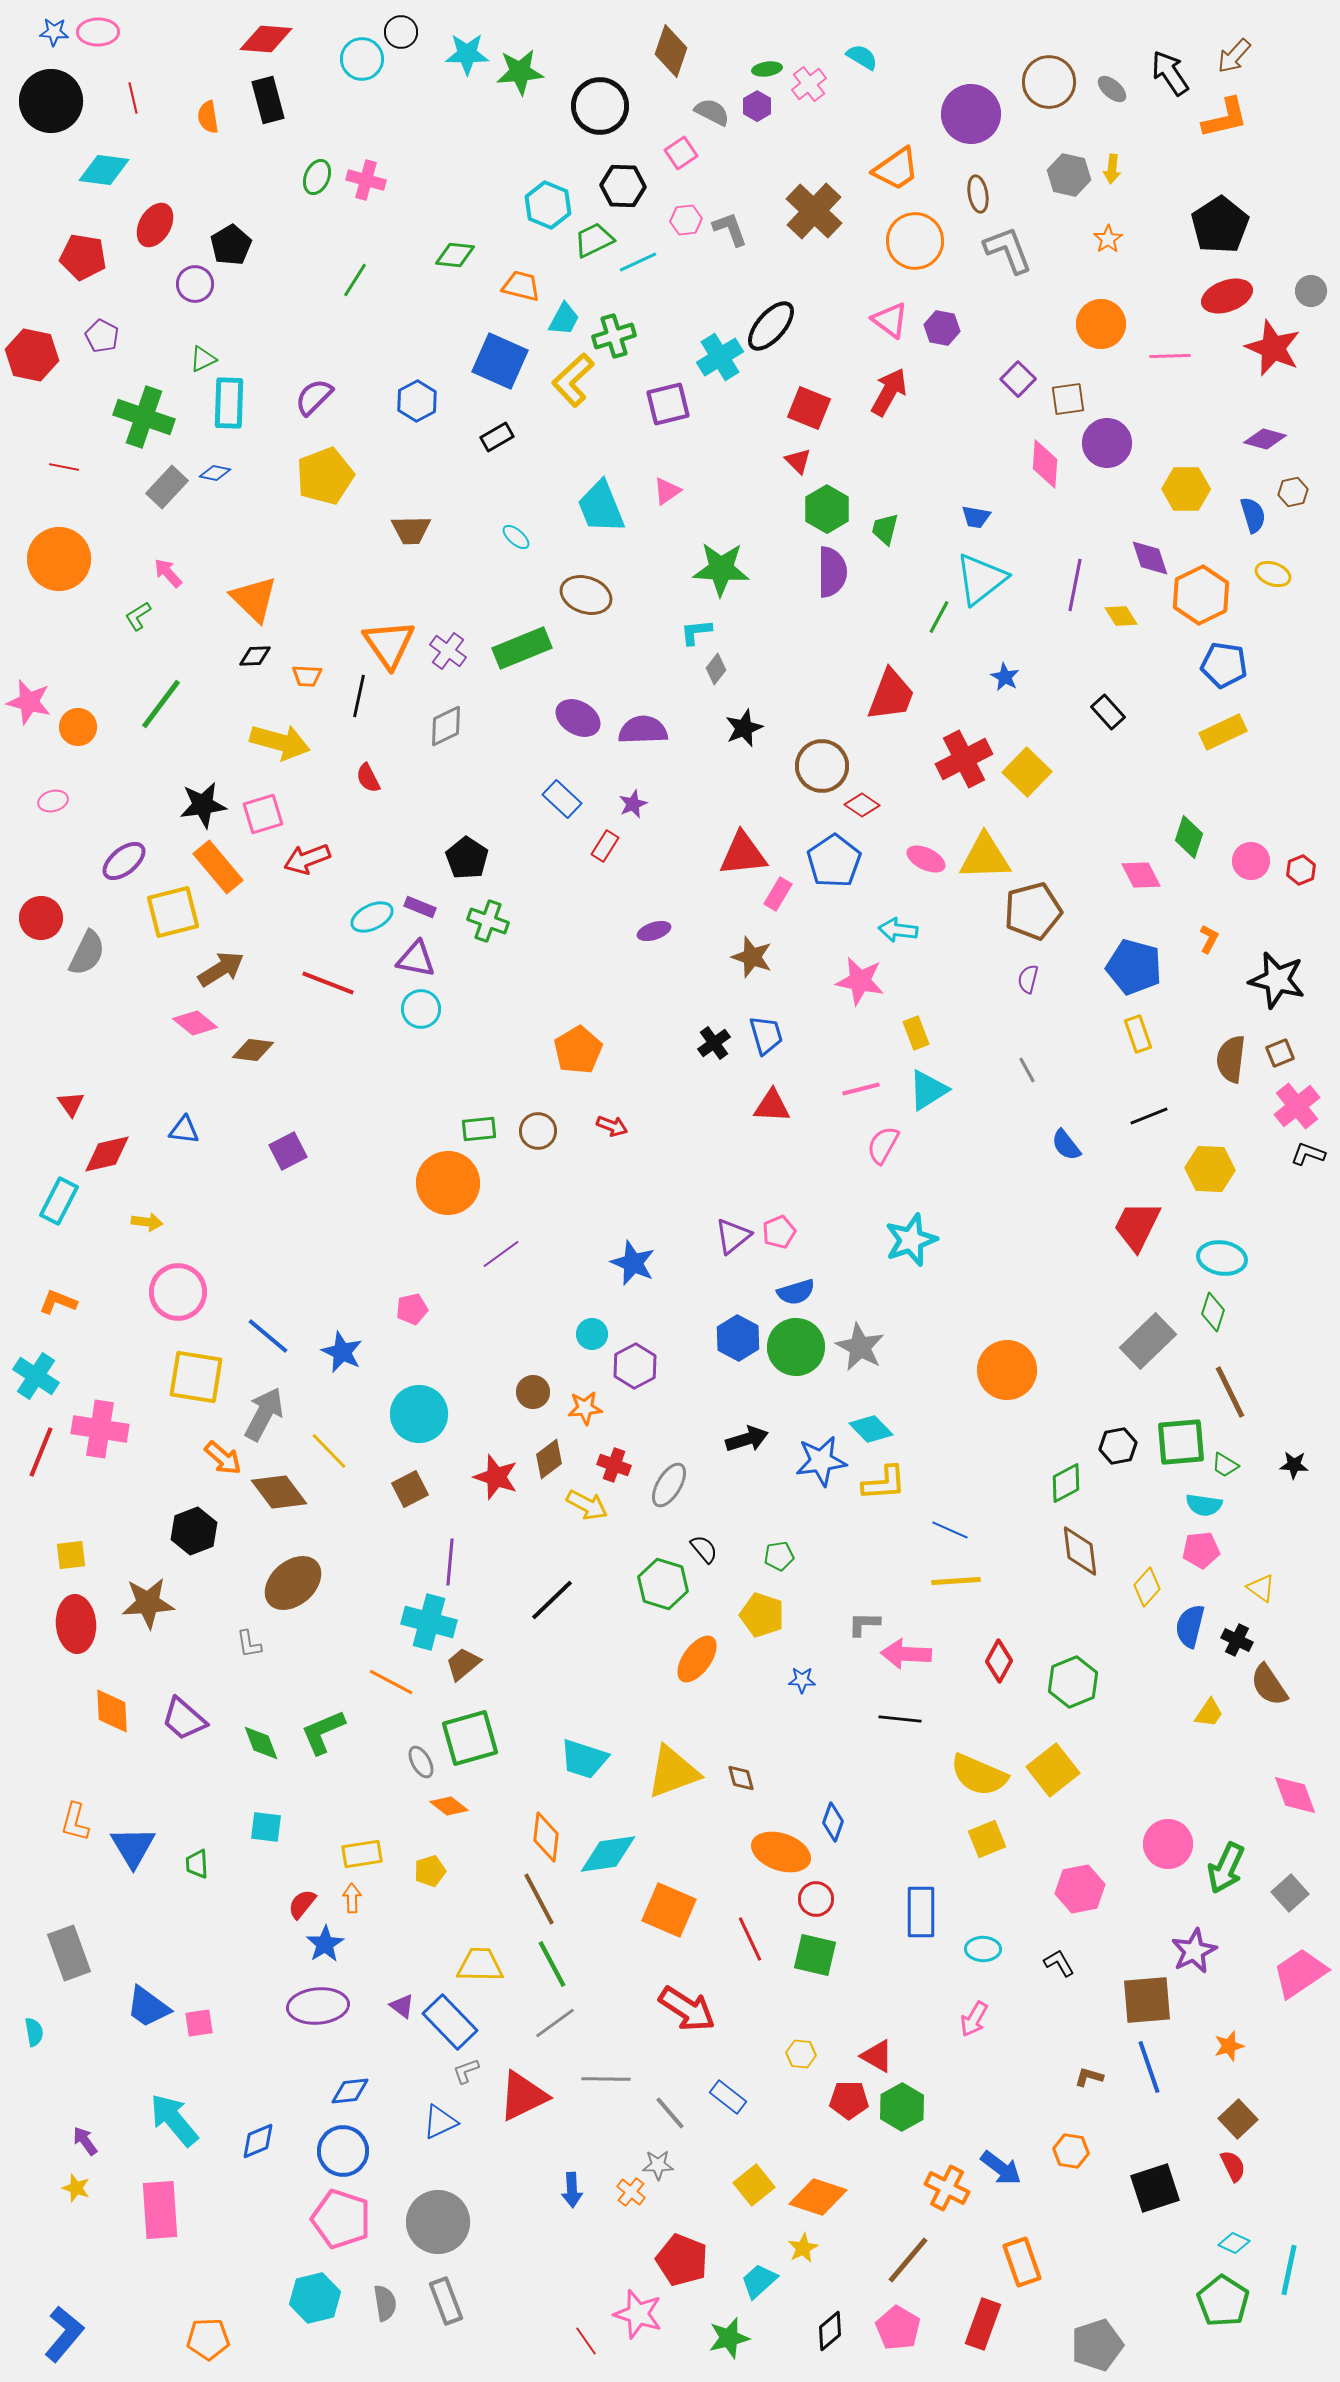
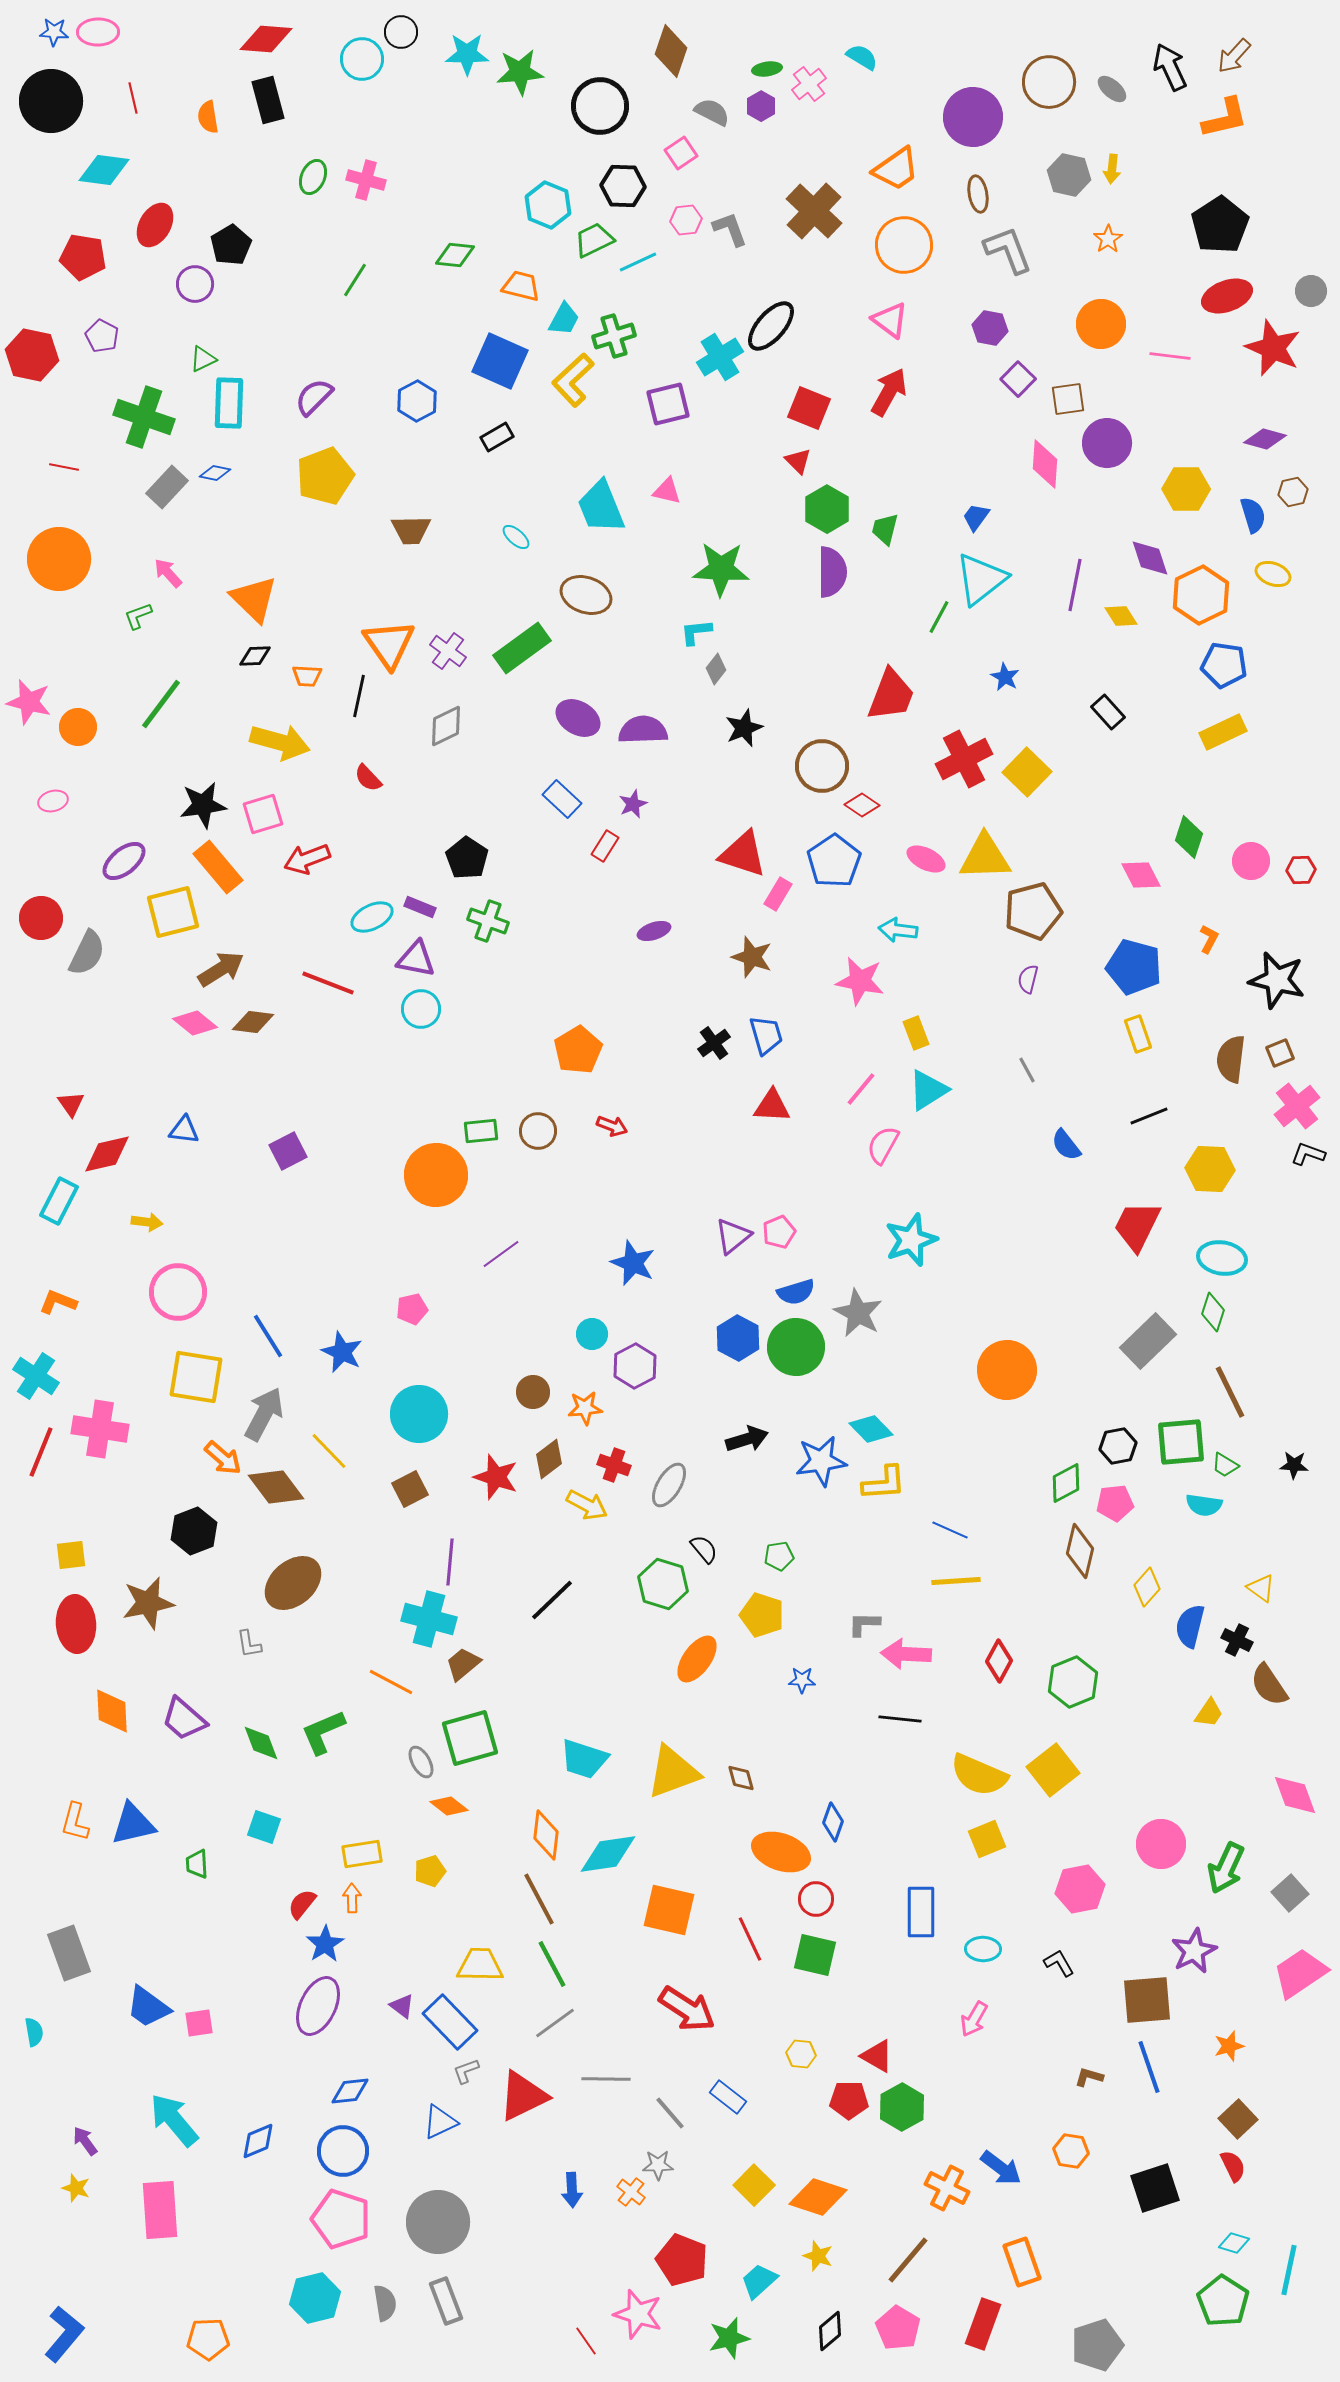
black arrow at (1170, 73): moved 6 px up; rotated 9 degrees clockwise
purple hexagon at (757, 106): moved 4 px right
purple circle at (971, 114): moved 2 px right, 3 px down
green ellipse at (317, 177): moved 4 px left
orange circle at (915, 241): moved 11 px left, 4 px down
purple hexagon at (942, 328): moved 48 px right
pink line at (1170, 356): rotated 9 degrees clockwise
pink triangle at (667, 491): rotated 48 degrees clockwise
blue trapezoid at (976, 517): rotated 116 degrees clockwise
green L-shape at (138, 616): rotated 12 degrees clockwise
green rectangle at (522, 648): rotated 14 degrees counterclockwise
red semicircle at (368, 778): rotated 16 degrees counterclockwise
red triangle at (743, 854): rotated 24 degrees clockwise
red hexagon at (1301, 870): rotated 20 degrees clockwise
brown diamond at (253, 1050): moved 28 px up
pink line at (861, 1089): rotated 36 degrees counterclockwise
green rectangle at (479, 1129): moved 2 px right, 2 px down
orange circle at (448, 1183): moved 12 px left, 8 px up
blue line at (268, 1336): rotated 18 degrees clockwise
gray star at (860, 1347): moved 2 px left, 34 px up
brown diamond at (279, 1492): moved 3 px left, 5 px up
pink pentagon at (1201, 1550): moved 86 px left, 47 px up
brown diamond at (1080, 1551): rotated 20 degrees clockwise
brown star at (148, 1603): rotated 8 degrees counterclockwise
cyan cross at (429, 1622): moved 3 px up
cyan square at (266, 1827): moved 2 px left; rotated 12 degrees clockwise
orange diamond at (546, 1837): moved 2 px up
pink circle at (1168, 1844): moved 7 px left
blue triangle at (133, 1847): moved 23 px up; rotated 48 degrees clockwise
orange square at (669, 1910): rotated 10 degrees counterclockwise
purple ellipse at (318, 2006): rotated 60 degrees counterclockwise
yellow square at (754, 2185): rotated 6 degrees counterclockwise
cyan diamond at (1234, 2243): rotated 8 degrees counterclockwise
yellow star at (803, 2248): moved 15 px right, 8 px down; rotated 24 degrees counterclockwise
